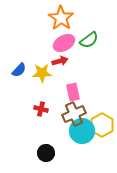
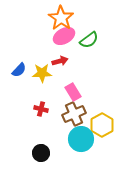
pink ellipse: moved 7 px up
pink rectangle: rotated 18 degrees counterclockwise
cyan circle: moved 1 px left, 8 px down
black circle: moved 5 px left
